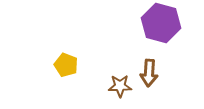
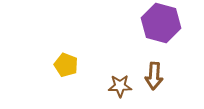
brown arrow: moved 5 px right, 3 px down
